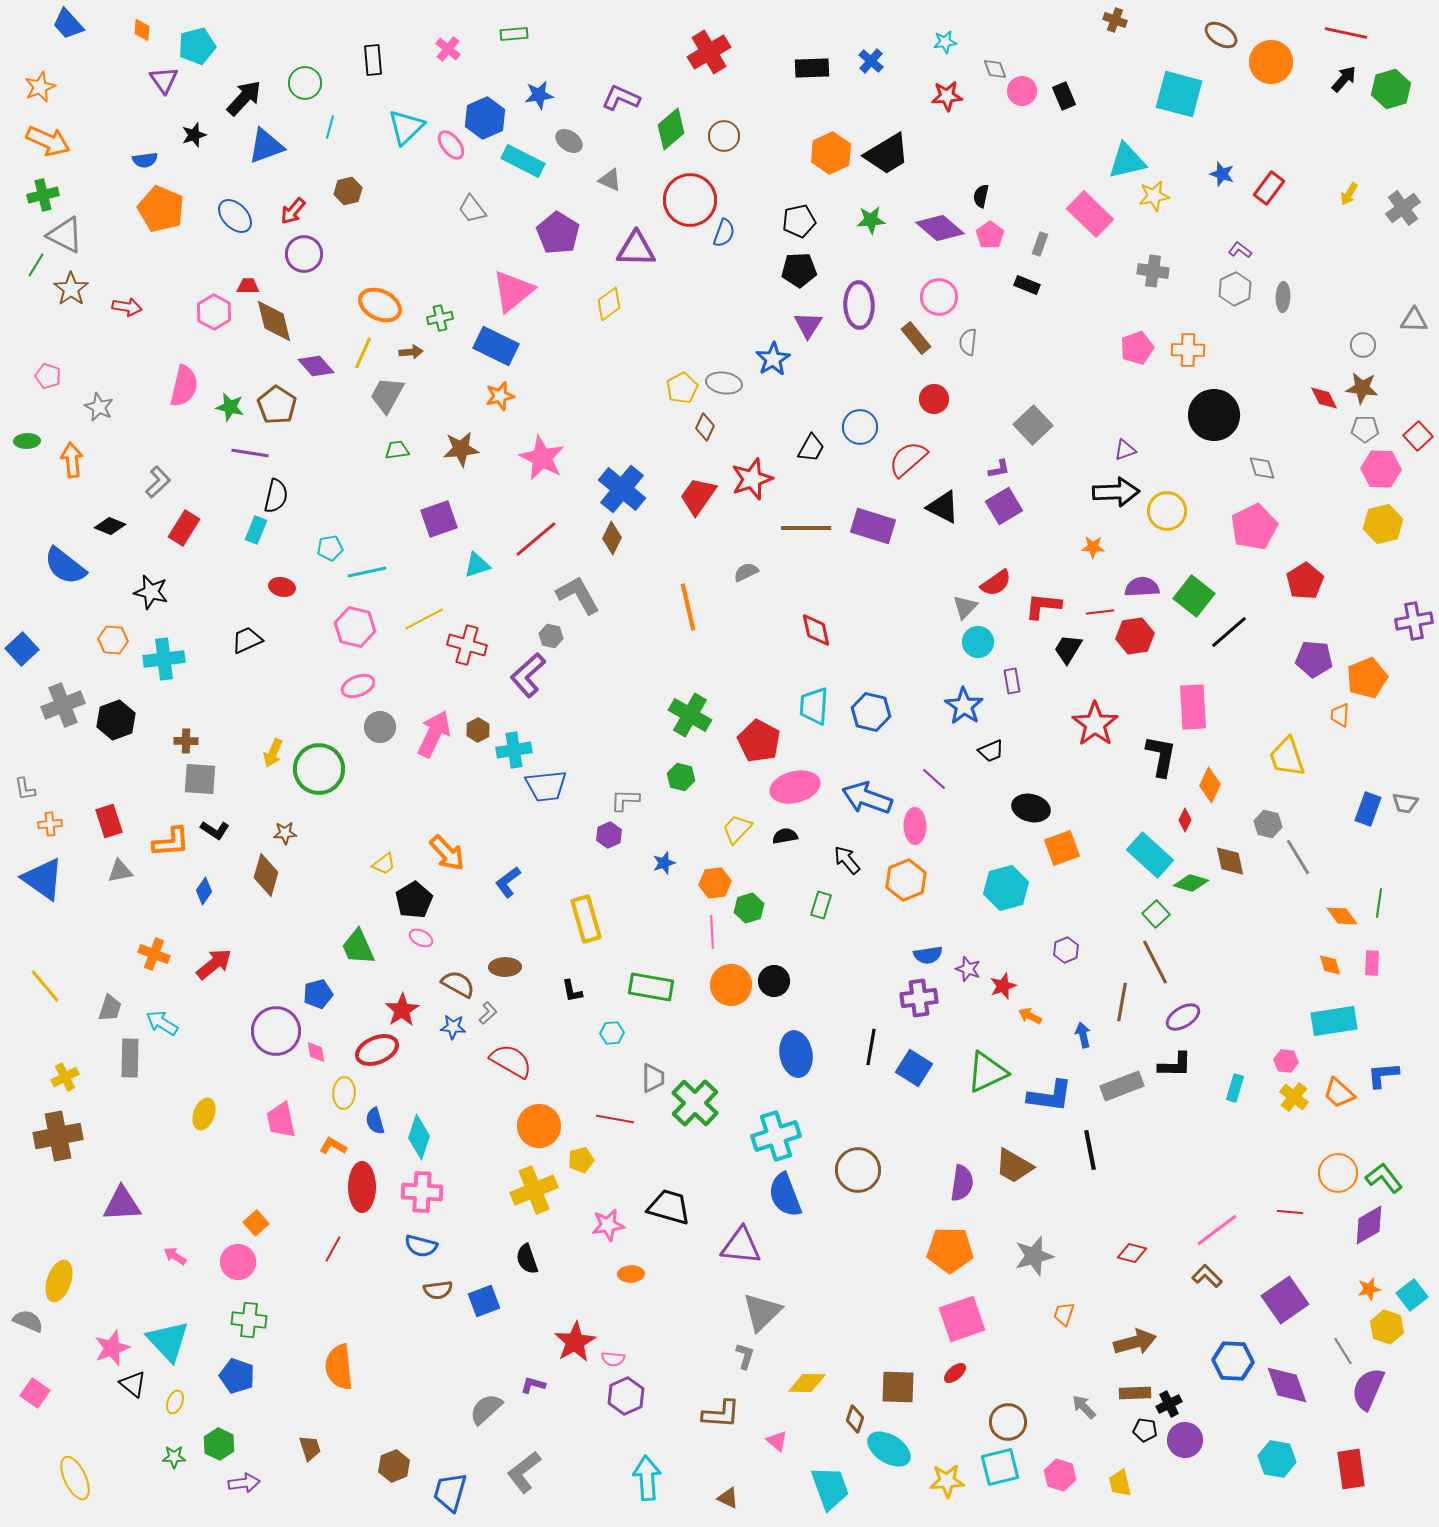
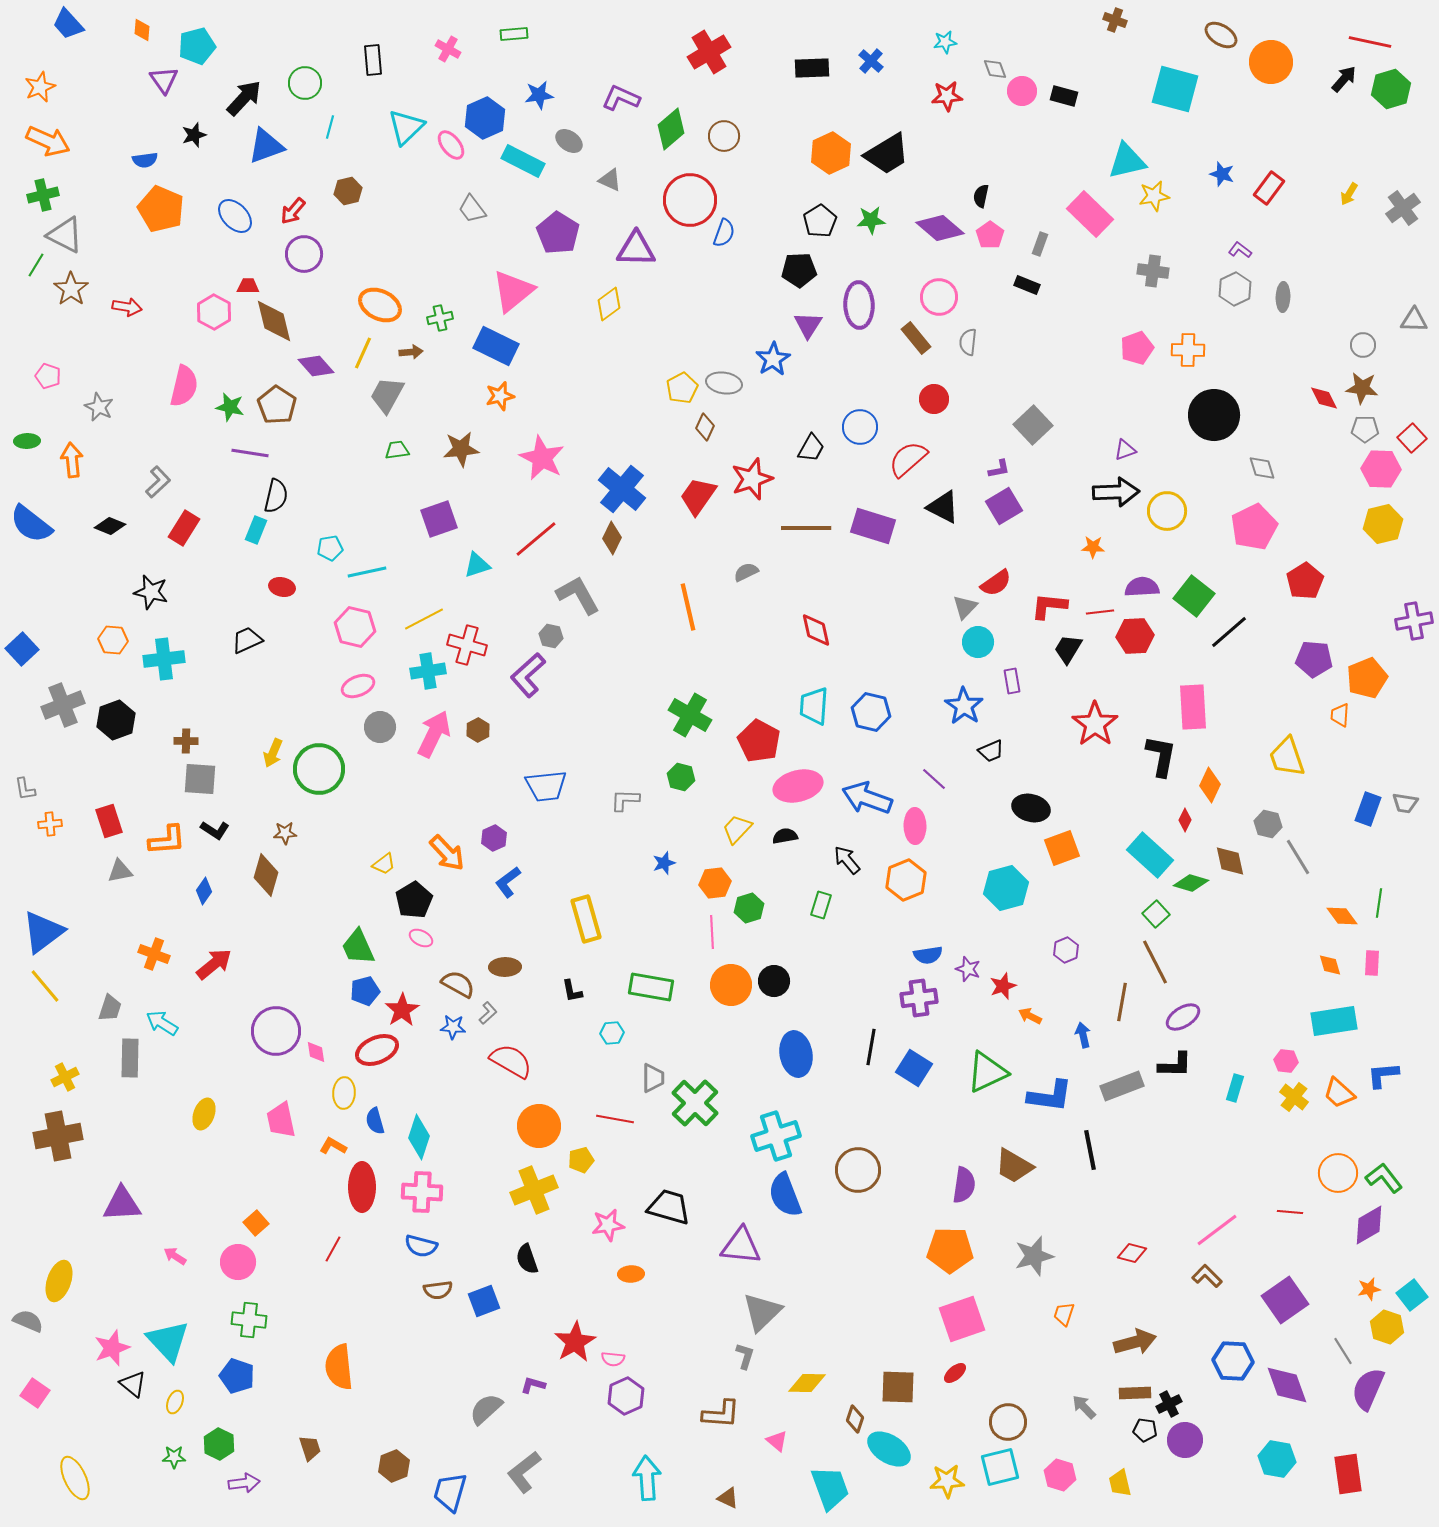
red line at (1346, 33): moved 24 px right, 9 px down
pink cross at (448, 49): rotated 10 degrees counterclockwise
cyan square at (1179, 94): moved 4 px left, 5 px up
black rectangle at (1064, 96): rotated 52 degrees counterclockwise
black pentagon at (799, 221): moved 21 px right; rotated 20 degrees counterclockwise
red square at (1418, 436): moved 6 px left, 2 px down
blue semicircle at (65, 566): moved 34 px left, 42 px up
red L-shape at (1043, 606): moved 6 px right
red hexagon at (1135, 636): rotated 6 degrees clockwise
cyan cross at (514, 750): moved 86 px left, 79 px up
pink ellipse at (795, 787): moved 3 px right, 1 px up
purple hexagon at (609, 835): moved 115 px left, 3 px down
orange L-shape at (171, 842): moved 4 px left, 2 px up
blue triangle at (43, 879): moved 53 px down; rotated 48 degrees clockwise
blue pentagon at (318, 994): moved 47 px right, 3 px up
purple semicircle at (962, 1183): moved 2 px right, 2 px down
red rectangle at (1351, 1469): moved 3 px left, 5 px down
